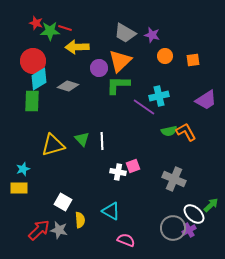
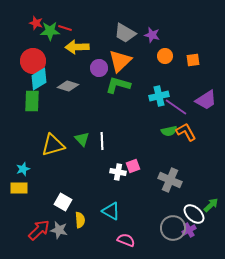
green L-shape: rotated 15 degrees clockwise
purple line: moved 32 px right
gray cross: moved 4 px left, 1 px down
